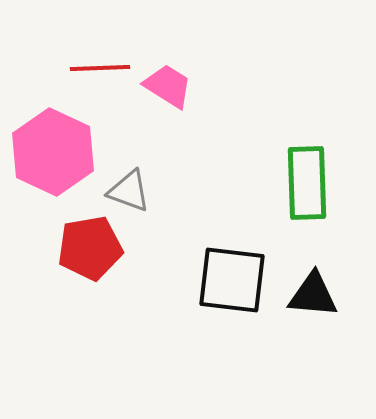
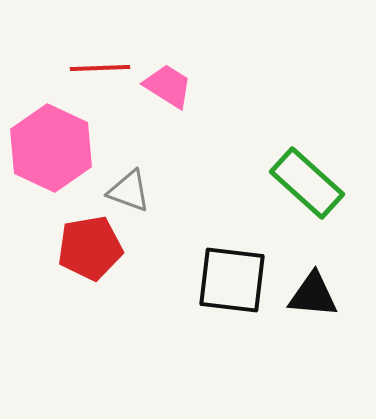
pink hexagon: moved 2 px left, 4 px up
green rectangle: rotated 46 degrees counterclockwise
